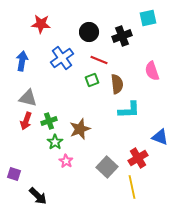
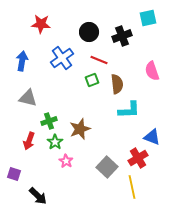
red arrow: moved 3 px right, 20 px down
blue triangle: moved 8 px left
